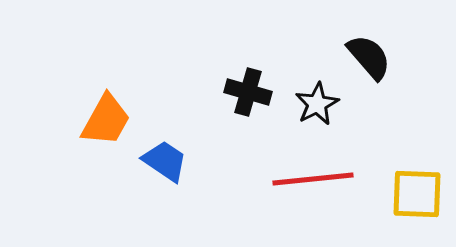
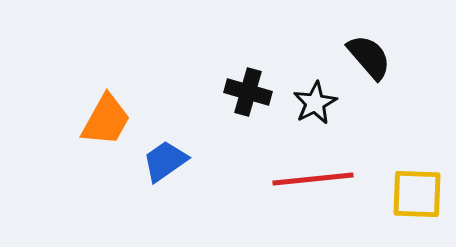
black star: moved 2 px left, 1 px up
blue trapezoid: rotated 69 degrees counterclockwise
